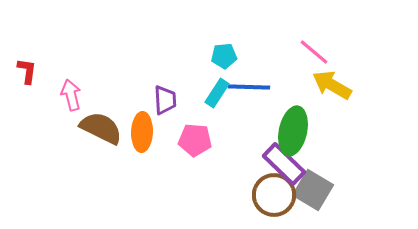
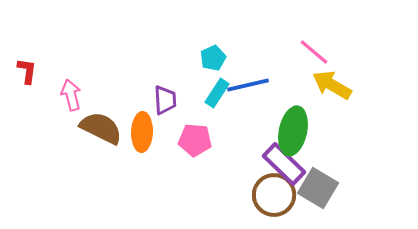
cyan pentagon: moved 11 px left, 2 px down; rotated 20 degrees counterclockwise
blue line: moved 1 px left, 2 px up; rotated 15 degrees counterclockwise
gray square: moved 5 px right, 2 px up
